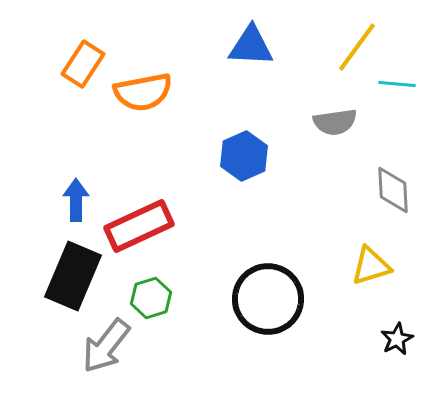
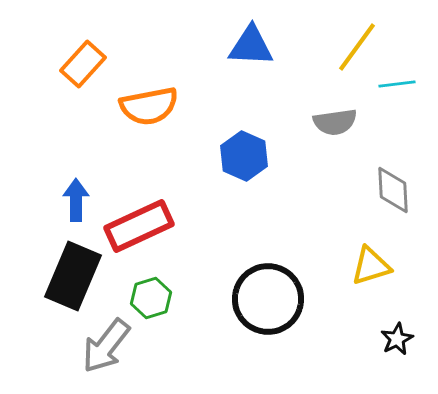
orange rectangle: rotated 9 degrees clockwise
cyan line: rotated 12 degrees counterclockwise
orange semicircle: moved 6 px right, 14 px down
blue hexagon: rotated 12 degrees counterclockwise
